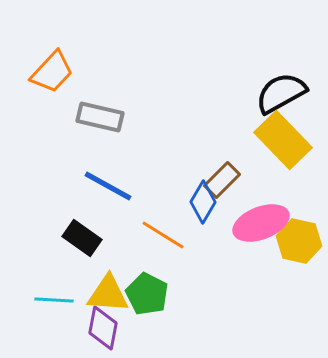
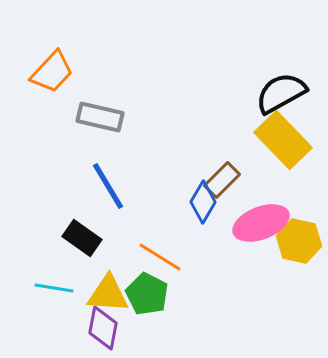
blue line: rotated 30 degrees clockwise
orange line: moved 3 px left, 22 px down
cyan line: moved 12 px up; rotated 6 degrees clockwise
